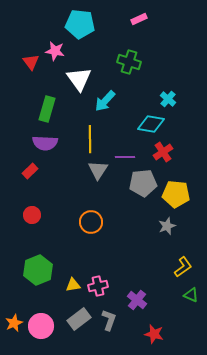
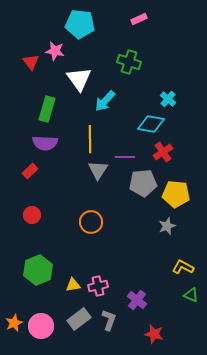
yellow L-shape: rotated 115 degrees counterclockwise
